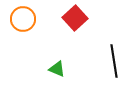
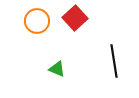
orange circle: moved 14 px right, 2 px down
